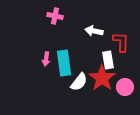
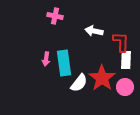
white rectangle: moved 18 px right; rotated 12 degrees clockwise
white semicircle: moved 1 px down
